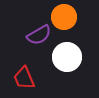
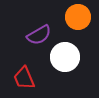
orange circle: moved 14 px right
white circle: moved 2 px left
